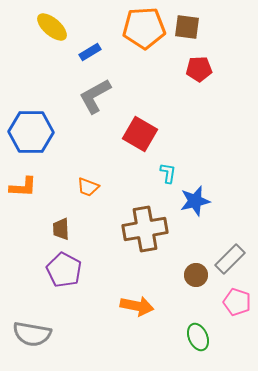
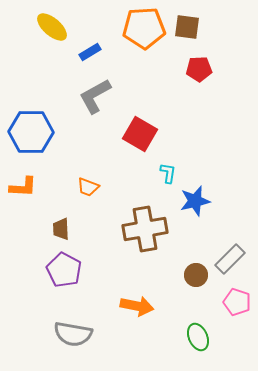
gray semicircle: moved 41 px right
